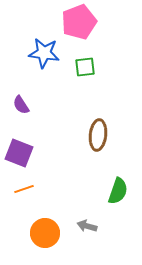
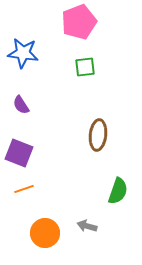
blue star: moved 21 px left
